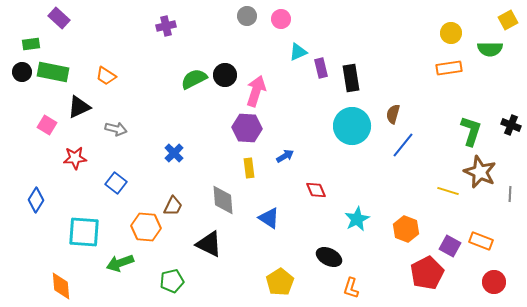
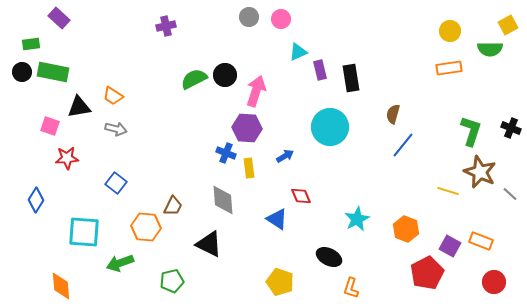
gray circle at (247, 16): moved 2 px right, 1 px down
yellow square at (508, 20): moved 5 px down
yellow circle at (451, 33): moved 1 px left, 2 px up
purple rectangle at (321, 68): moved 1 px left, 2 px down
orange trapezoid at (106, 76): moved 7 px right, 20 px down
black triangle at (79, 107): rotated 15 degrees clockwise
pink square at (47, 125): moved 3 px right, 1 px down; rotated 12 degrees counterclockwise
black cross at (511, 125): moved 3 px down
cyan circle at (352, 126): moved 22 px left, 1 px down
blue cross at (174, 153): moved 52 px right; rotated 24 degrees counterclockwise
red star at (75, 158): moved 8 px left
red diamond at (316, 190): moved 15 px left, 6 px down
gray line at (510, 194): rotated 49 degrees counterclockwise
blue triangle at (269, 218): moved 8 px right, 1 px down
yellow pentagon at (280, 282): rotated 20 degrees counterclockwise
